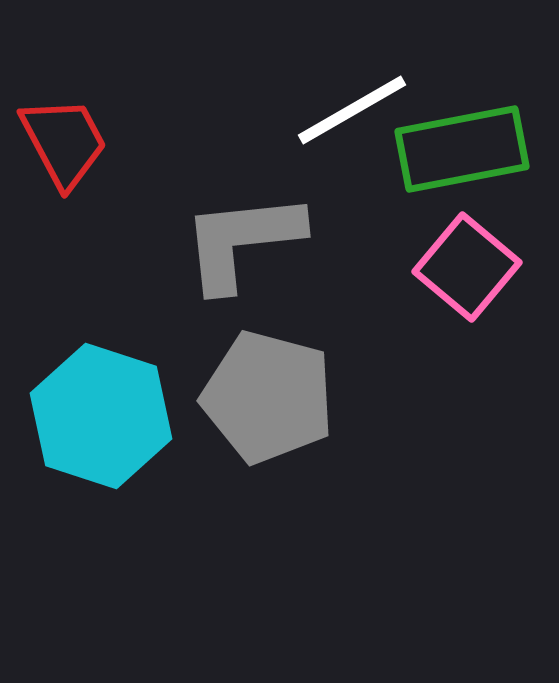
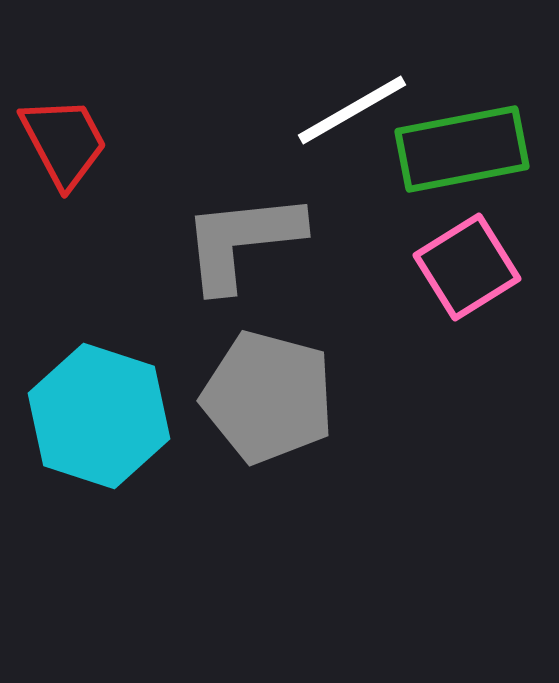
pink square: rotated 18 degrees clockwise
cyan hexagon: moved 2 px left
